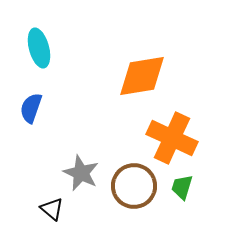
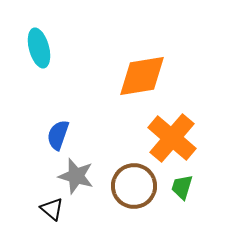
blue semicircle: moved 27 px right, 27 px down
orange cross: rotated 15 degrees clockwise
gray star: moved 5 px left, 3 px down; rotated 9 degrees counterclockwise
